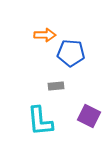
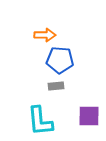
blue pentagon: moved 11 px left, 7 px down
purple square: rotated 25 degrees counterclockwise
